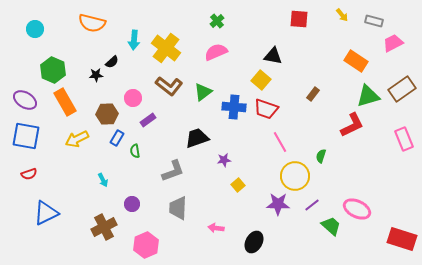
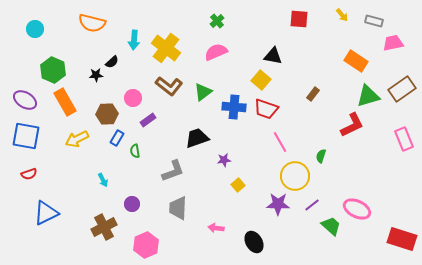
pink trapezoid at (393, 43): rotated 15 degrees clockwise
black ellipse at (254, 242): rotated 60 degrees counterclockwise
